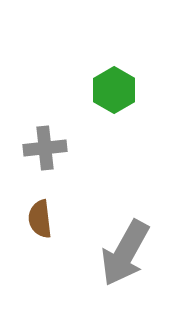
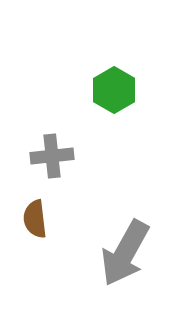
gray cross: moved 7 px right, 8 px down
brown semicircle: moved 5 px left
